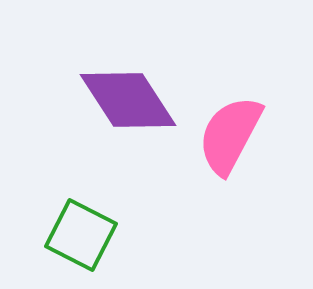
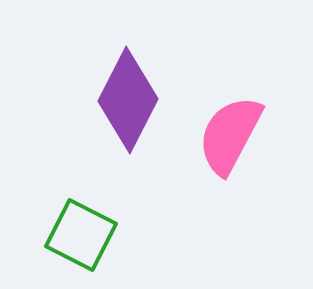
purple diamond: rotated 60 degrees clockwise
